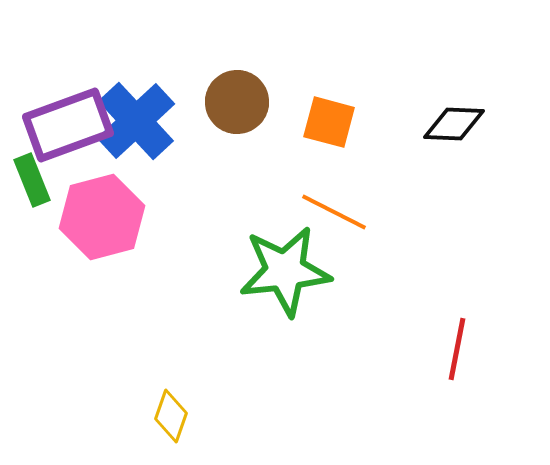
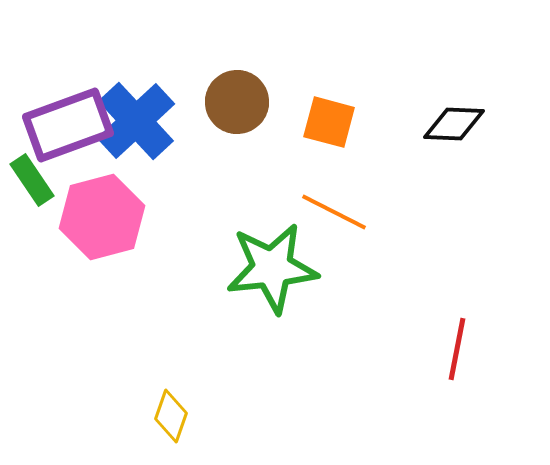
green rectangle: rotated 12 degrees counterclockwise
green star: moved 13 px left, 3 px up
